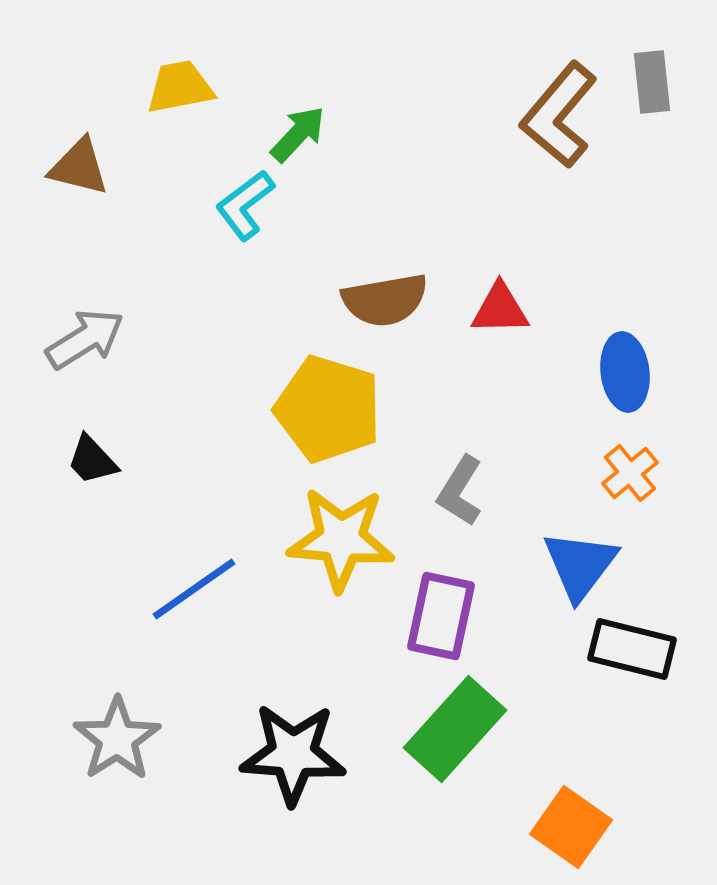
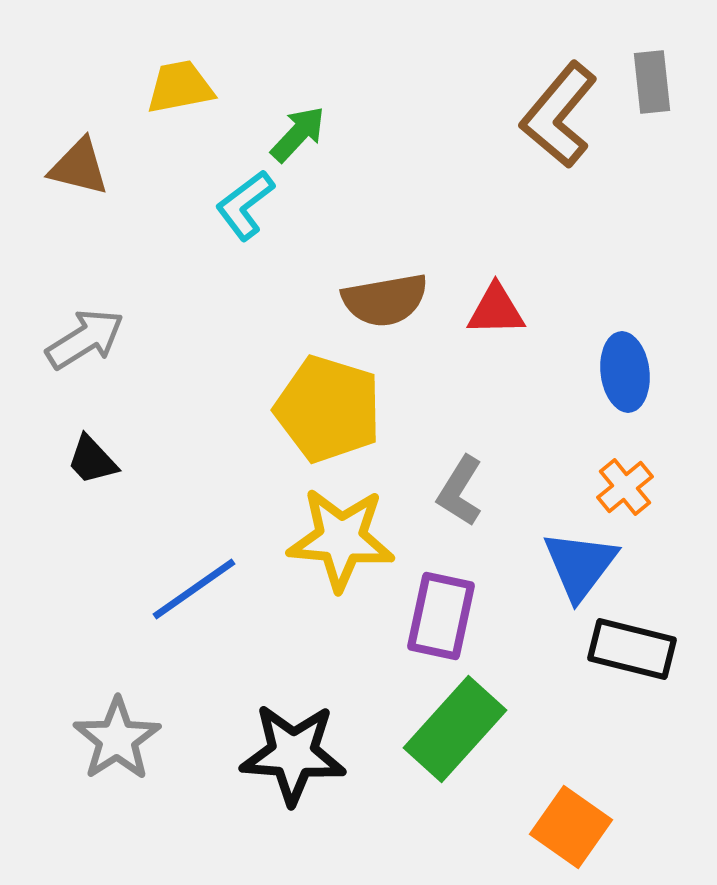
red triangle: moved 4 px left, 1 px down
orange cross: moved 5 px left, 14 px down
